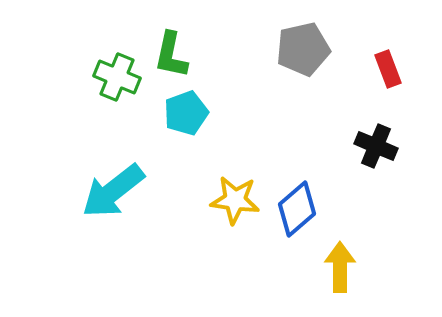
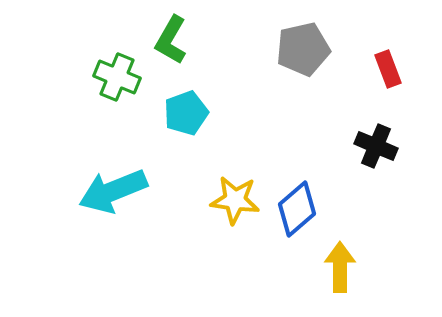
green L-shape: moved 15 px up; rotated 18 degrees clockwise
cyan arrow: rotated 16 degrees clockwise
